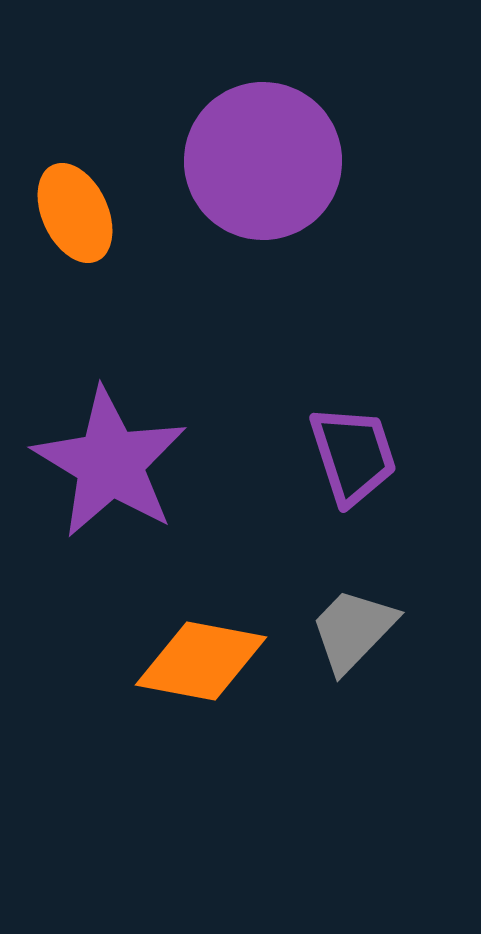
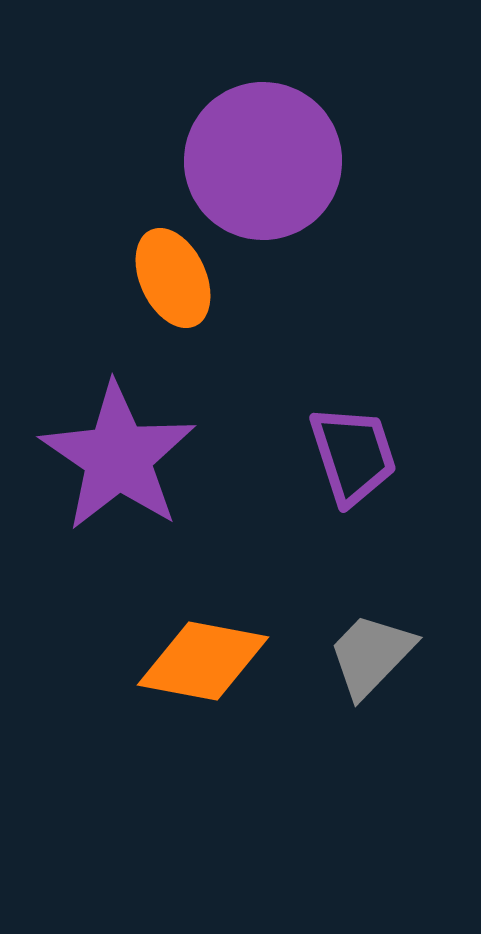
orange ellipse: moved 98 px right, 65 px down
purple star: moved 8 px right, 6 px up; rotated 3 degrees clockwise
gray trapezoid: moved 18 px right, 25 px down
orange diamond: moved 2 px right
